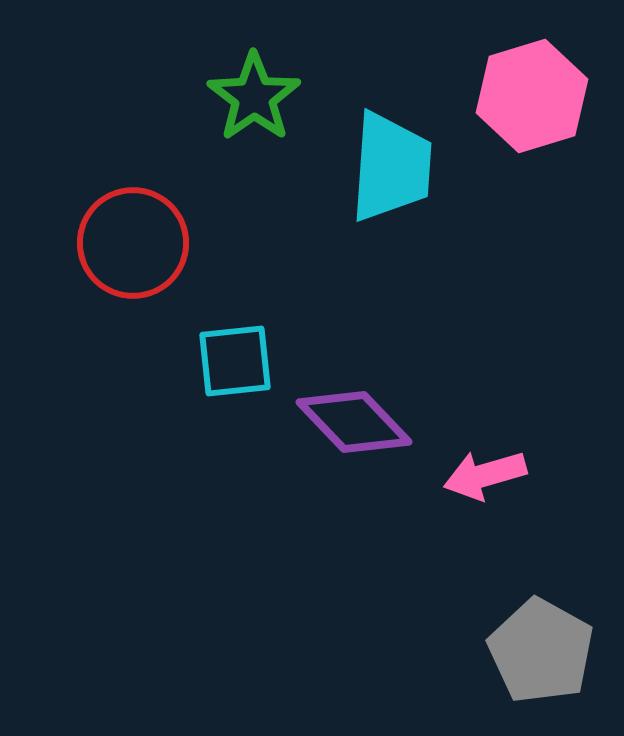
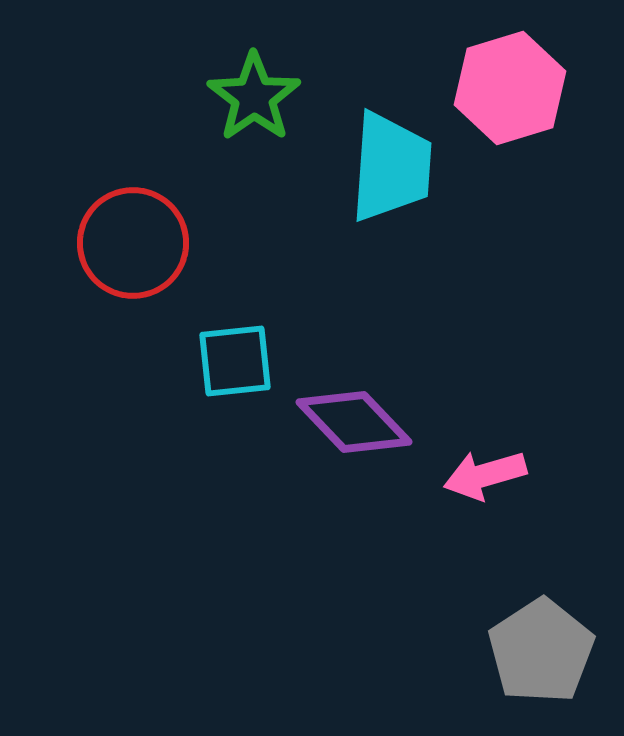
pink hexagon: moved 22 px left, 8 px up
gray pentagon: rotated 10 degrees clockwise
